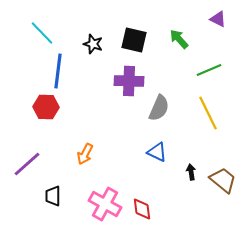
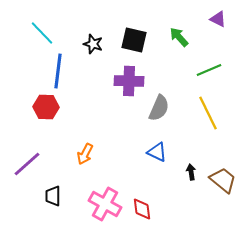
green arrow: moved 2 px up
